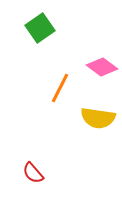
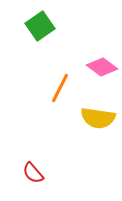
green square: moved 2 px up
